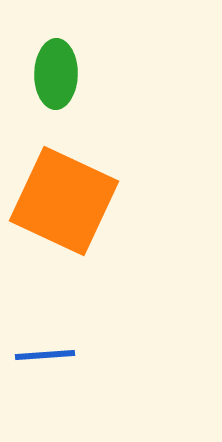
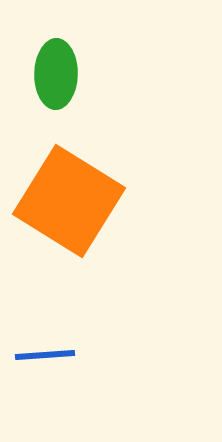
orange square: moved 5 px right; rotated 7 degrees clockwise
